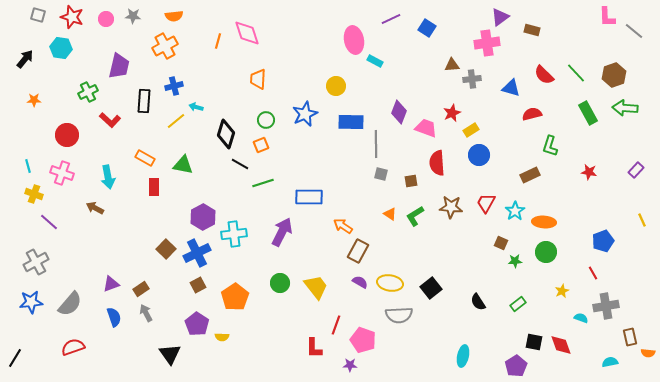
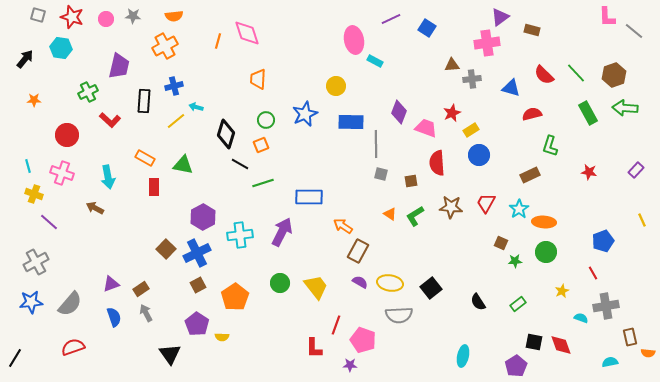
cyan star at (515, 211): moved 4 px right, 2 px up
cyan cross at (234, 234): moved 6 px right, 1 px down
